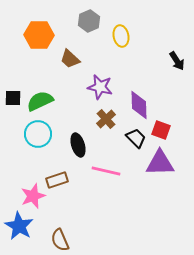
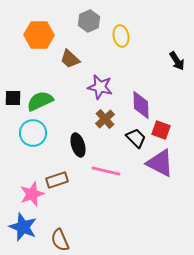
purple diamond: moved 2 px right
brown cross: moved 1 px left
cyan circle: moved 5 px left, 1 px up
purple triangle: rotated 28 degrees clockwise
pink star: moved 1 px left, 2 px up
blue star: moved 4 px right, 1 px down; rotated 8 degrees counterclockwise
